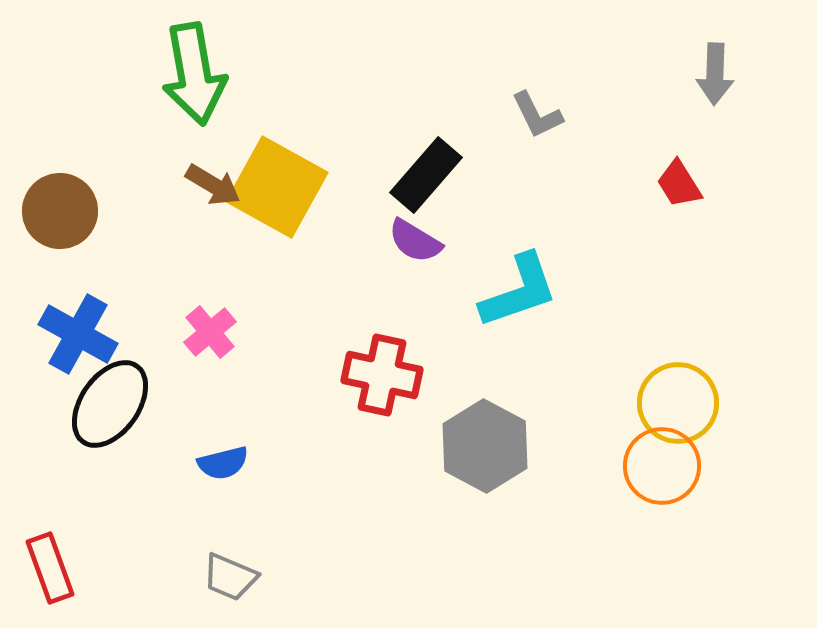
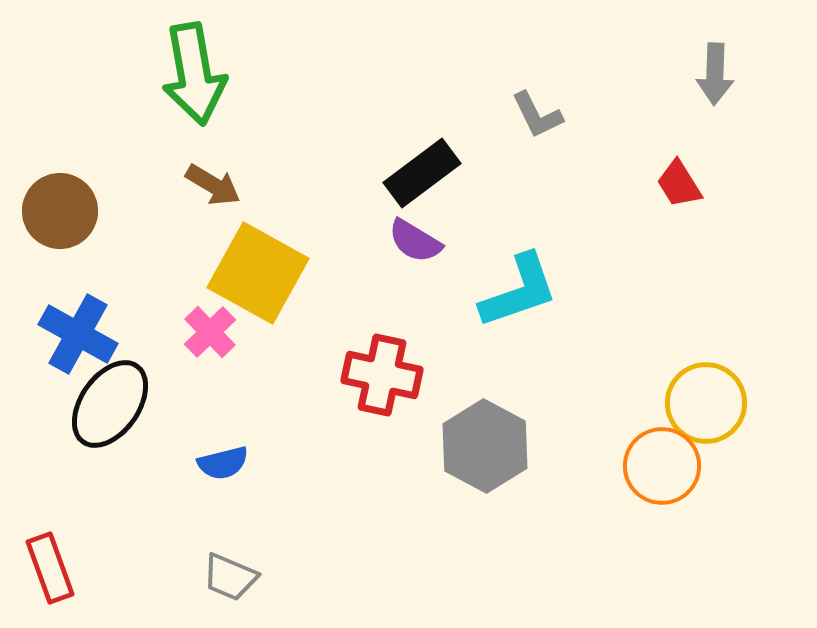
black rectangle: moved 4 px left, 2 px up; rotated 12 degrees clockwise
yellow square: moved 19 px left, 86 px down
pink cross: rotated 4 degrees counterclockwise
yellow circle: moved 28 px right
